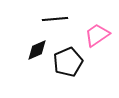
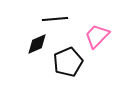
pink trapezoid: moved 1 px down; rotated 12 degrees counterclockwise
black diamond: moved 6 px up
